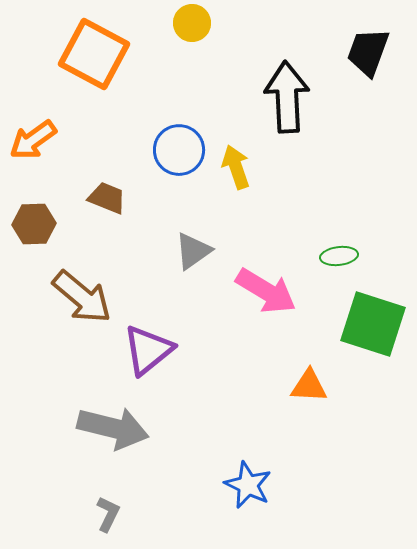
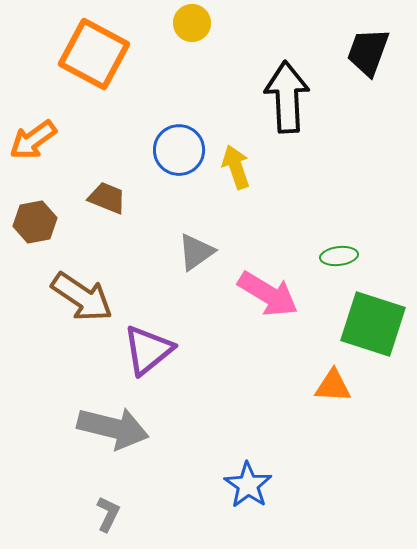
brown hexagon: moved 1 px right, 2 px up; rotated 9 degrees counterclockwise
gray triangle: moved 3 px right, 1 px down
pink arrow: moved 2 px right, 3 px down
brown arrow: rotated 6 degrees counterclockwise
orange triangle: moved 24 px right
blue star: rotated 9 degrees clockwise
